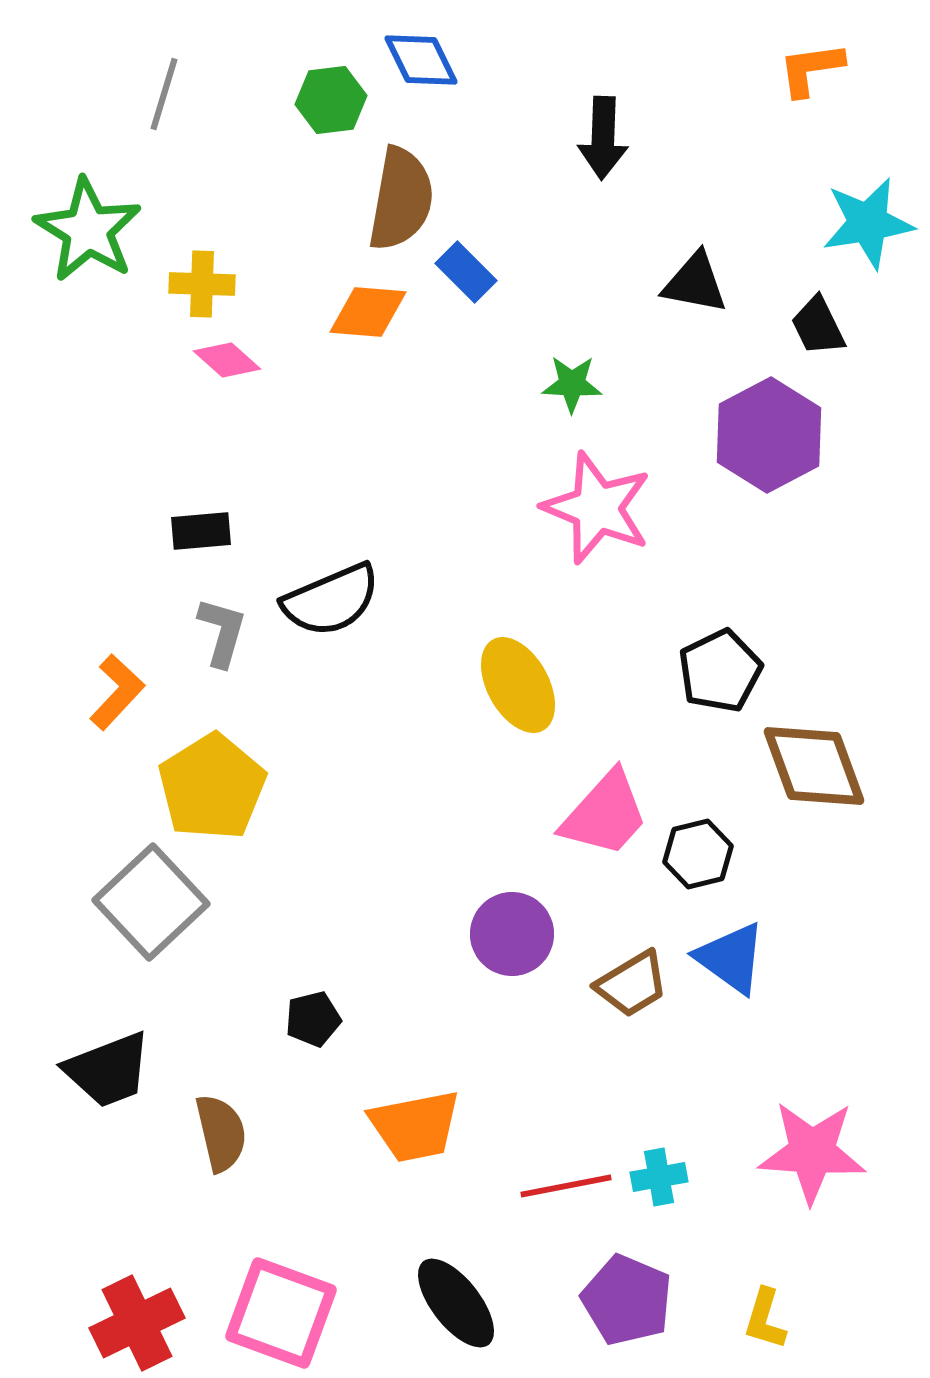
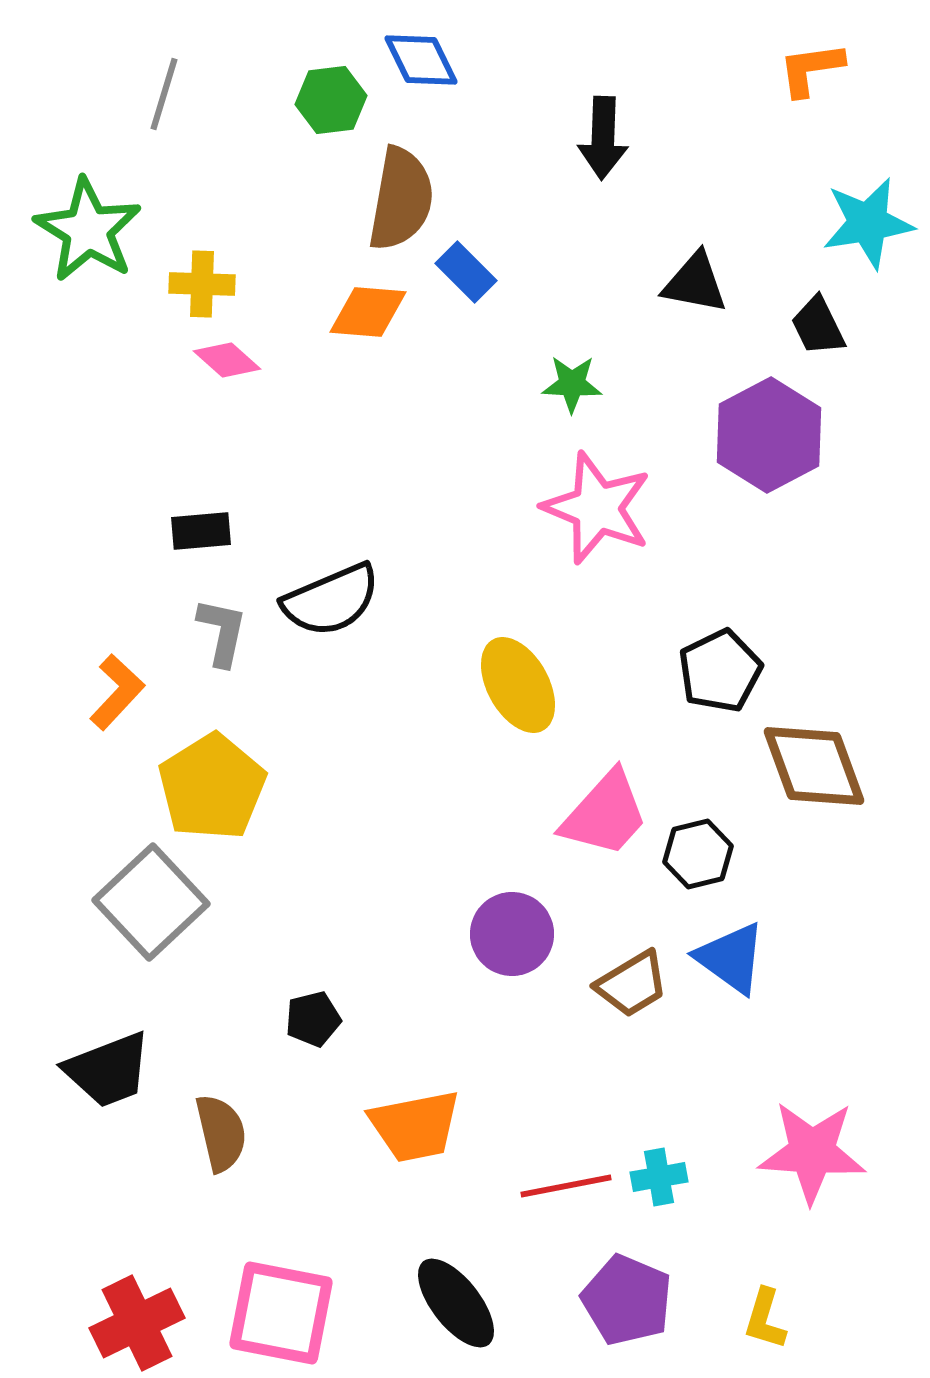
gray L-shape at (222, 632): rotated 4 degrees counterclockwise
pink square at (281, 1313): rotated 9 degrees counterclockwise
